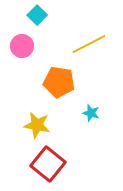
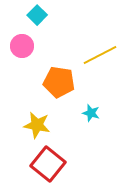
yellow line: moved 11 px right, 11 px down
